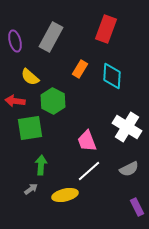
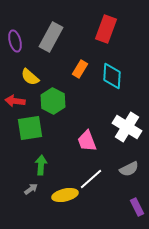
white line: moved 2 px right, 8 px down
